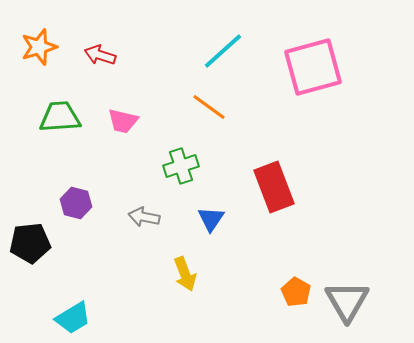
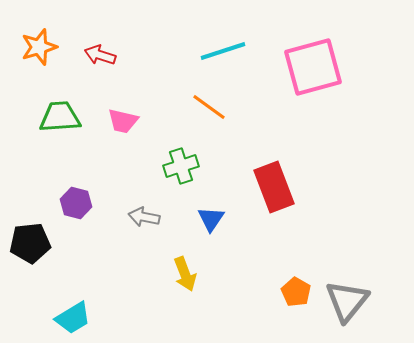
cyan line: rotated 24 degrees clockwise
gray triangle: rotated 9 degrees clockwise
